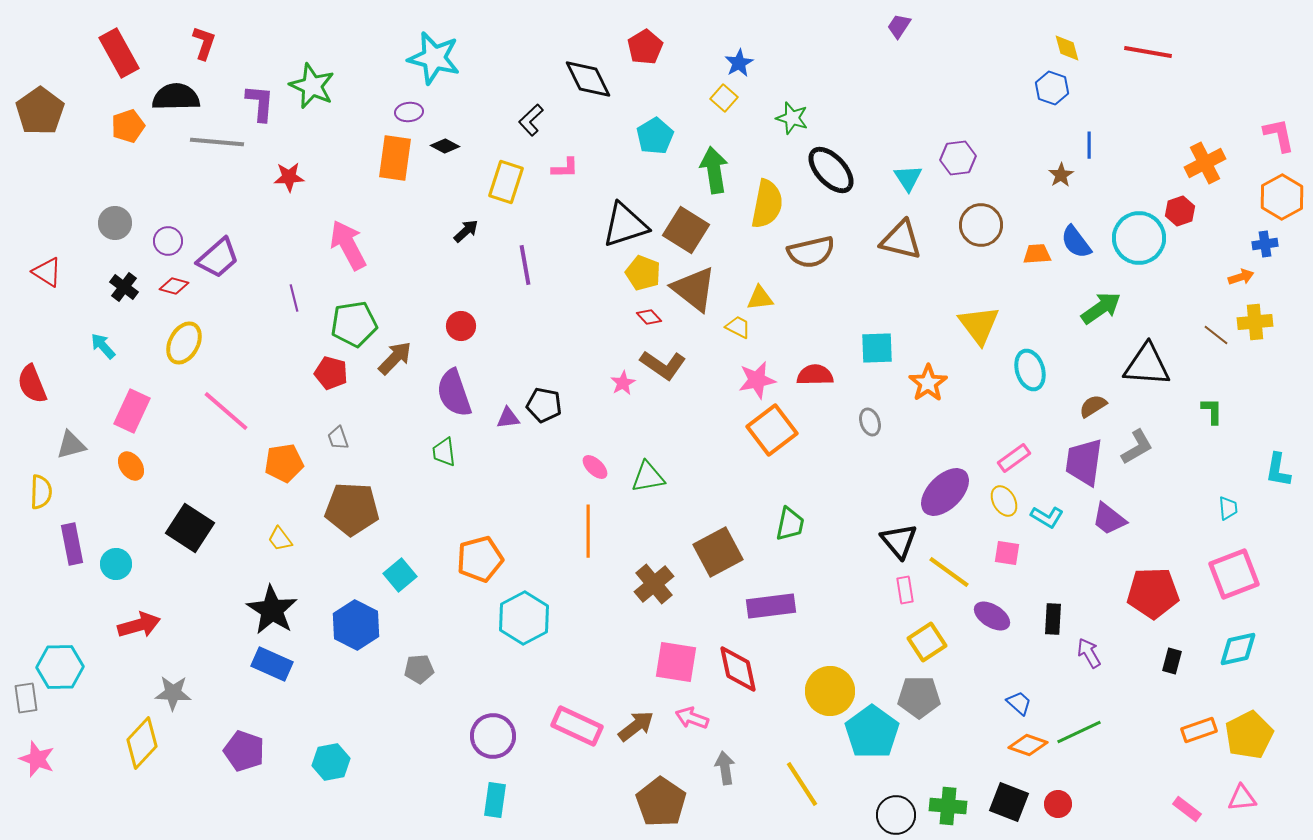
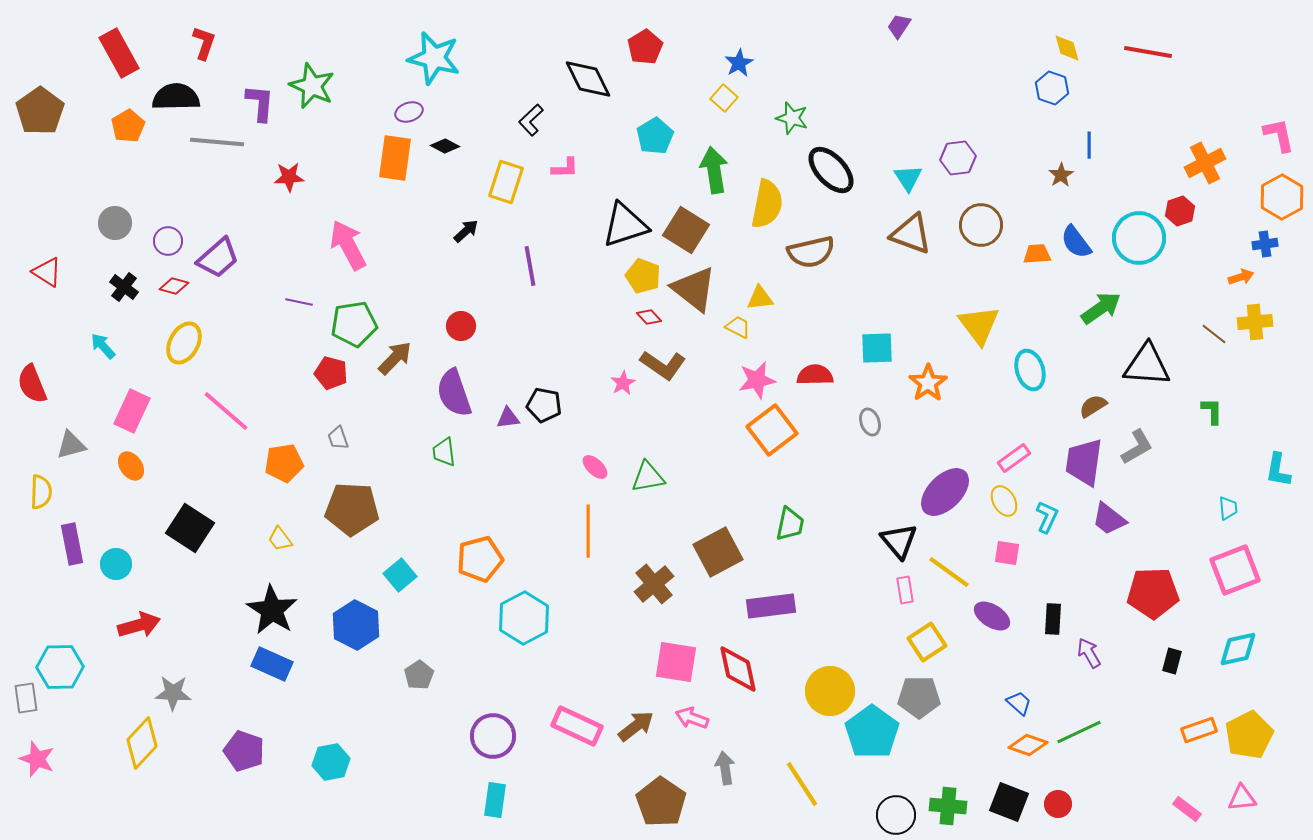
purple ellipse at (409, 112): rotated 12 degrees counterclockwise
orange pentagon at (128, 126): rotated 12 degrees counterclockwise
brown triangle at (901, 240): moved 10 px right, 6 px up; rotated 6 degrees clockwise
purple line at (525, 265): moved 5 px right, 1 px down
yellow pentagon at (643, 273): moved 3 px down
purple line at (294, 298): moved 5 px right, 4 px down; rotated 64 degrees counterclockwise
brown line at (1216, 335): moved 2 px left, 1 px up
cyan L-shape at (1047, 517): rotated 96 degrees counterclockwise
pink square at (1234, 574): moved 1 px right, 4 px up
gray pentagon at (419, 669): moved 6 px down; rotated 28 degrees counterclockwise
